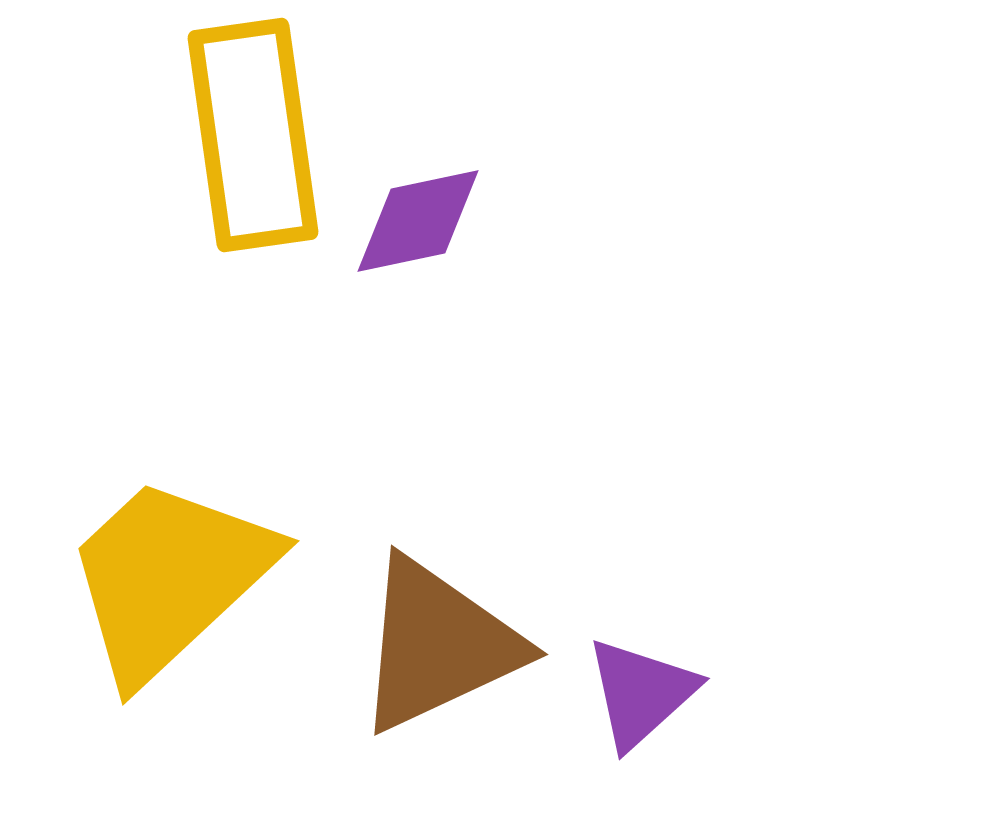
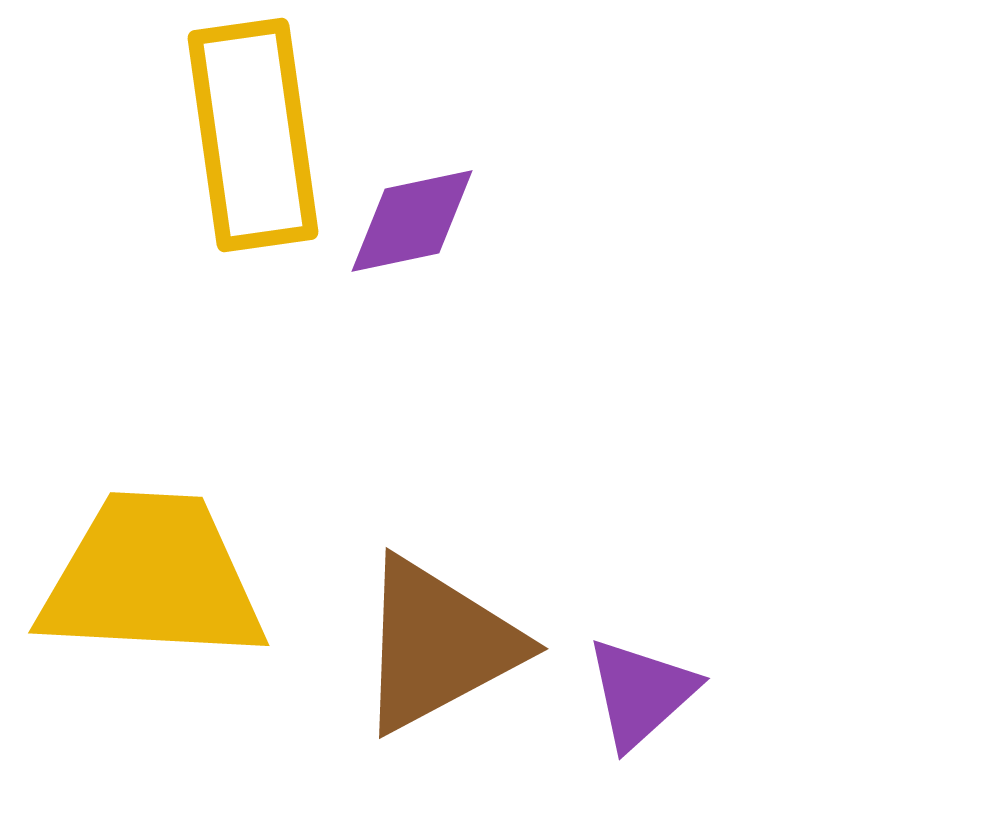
purple diamond: moved 6 px left
yellow trapezoid: moved 17 px left; rotated 46 degrees clockwise
brown triangle: rotated 3 degrees counterclockwise
